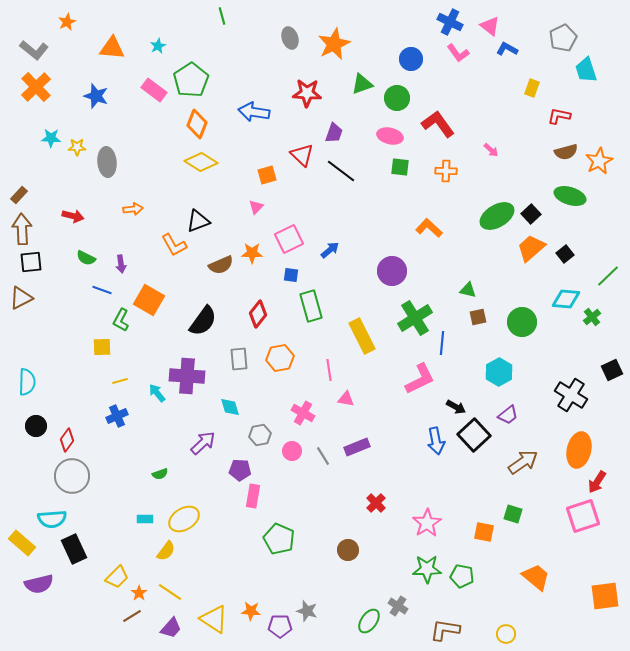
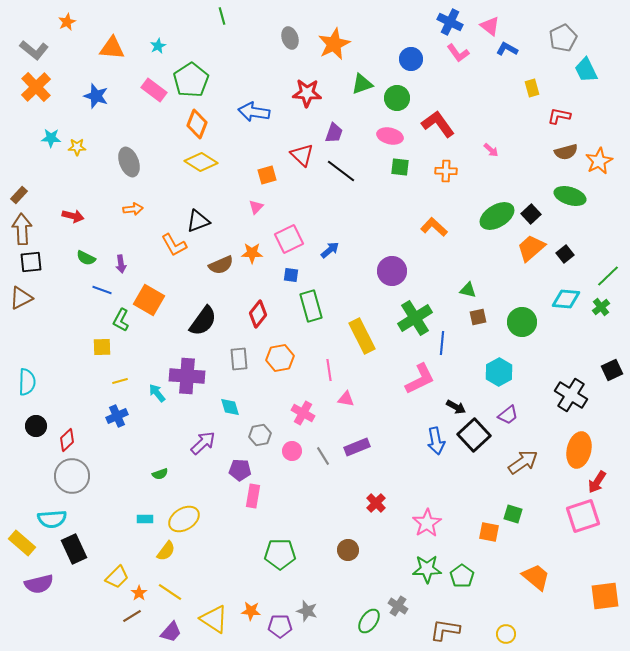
cyan trapezoid at (586, 70): rotated 8 degrees counterclockwise
yellow rectangle at (532, 88): rotated 36 degrees counterclockwise
gray ellipse at (107, 162): moved 22 px right; rotated 16 degrees counterclockwise
orange L-shape at (429, 228): moved 5 px right, 1 px up
green cross at (592, 317): moved 9 px right, 10 px up
red diamond at (67, 440): rotated 10 degrees clockwise
orange square at (484, 532): moved 5 px right
green pentagon at (279, 539): moved 1 px right, 15 px down; rotated 24 degrees counterclockwise
green pentagon at (462, 576): rotated 25 degrees clockwise
purple trapezoid at (171, 628): moved 4 px down
